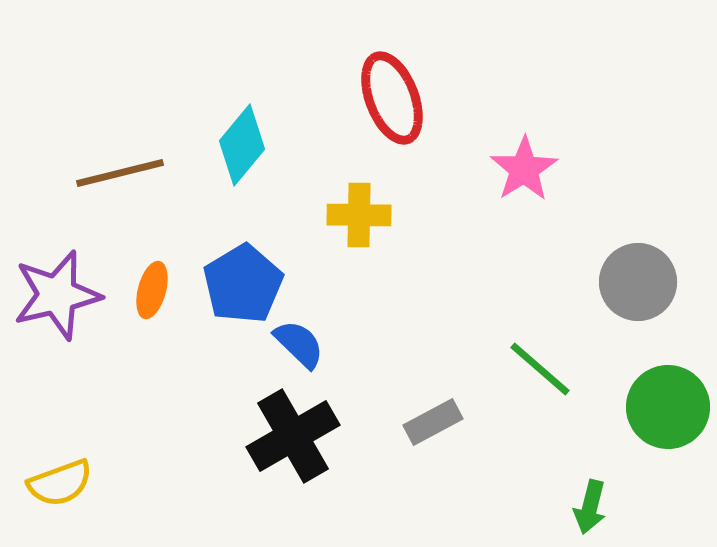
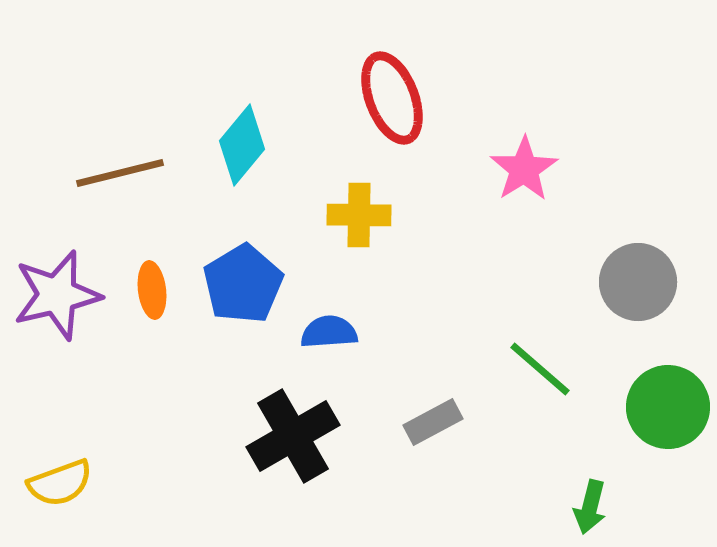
orange ellipse: rotated 22 degrees counterclockwise
blue semicircle: moved 30 px right, 12 px up; rotated 48 degrees counterclockwise
